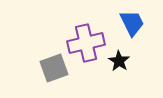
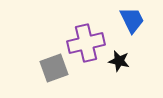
blue trapezoid: moved 3 px up
black star: rotated 20 degrees counterclockwise
